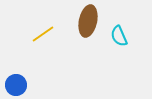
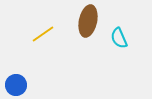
cyan semicircle: moved 2 px down
